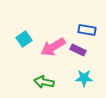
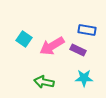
cyan square: rotated 21 degrees counterclockwise
pink arrow: moved 1 px left, 1 px up
